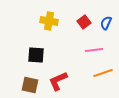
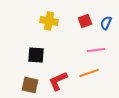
red square: moved 1 px right, 1 px up; rotated 16 degrees clockwise
pink line: moved 2 px right
orange line: moved 14 px left
